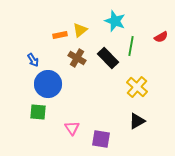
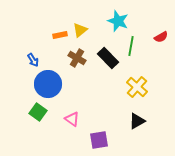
cyan star: moved 3 px right
green square: rotated 30 degrees clockwise
pink triangle: moved 9 px up; rotated 21 degrees counterclockwise
purple square: moved 2 px left, 1 px down; rotated 18 degrees counterclockwise
